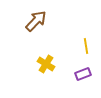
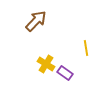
yellow line: moved 2 px down
purple rectangle: moved 18 px left, 1 px up; rotated 56 degrees clockwise
